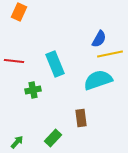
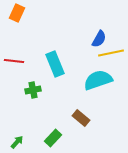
orange rectangle: moved 2 px left, 1 px down
yellow line: moved 1 px right, 1 px up
brown rectangle: rotated 42 degrees counterclockwise
